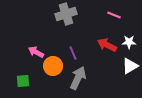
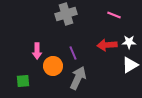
red arrow: rotated 30 degrees counterclockwise
pink arrow: moved 1 px right, 1 px up; rotated 119 degrees counterclockwise
white triangle: moved 1 px up
